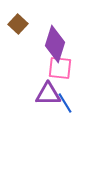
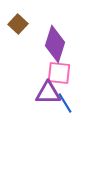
pink square: moved 1 px left, 5 px down
purple triangle: moved 1 px up
